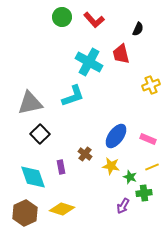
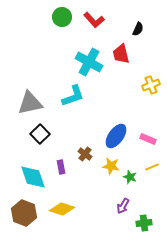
green cross: moved 30 px down
brown hexagon: moved 1 px left; rotated 15 degrees counterclockwise
